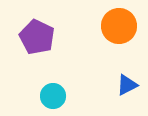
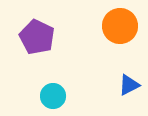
orange circle: moved 1 px right
blue triangle: moved 2 px right
